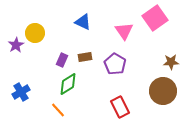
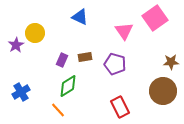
blue triangle: moved 3 px left, 5 px up
purple pentagon: rotated 15 degrees counterclockwise
green diamond: moved 2 px down
